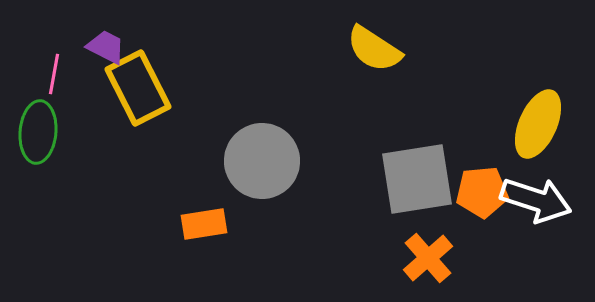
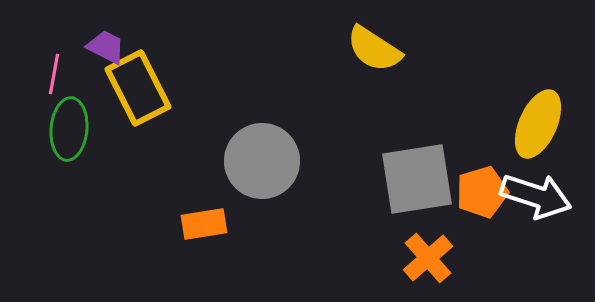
green ellipse: moved 31 px right, 3 px up
orange pentagon: rotated 12 degrees counterclockwise
white arrow: moved 4 px up
